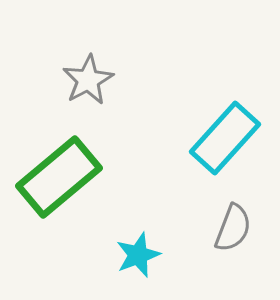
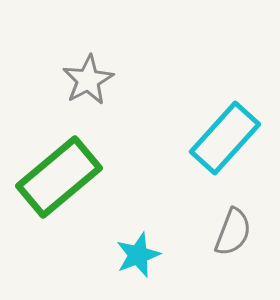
gray semicircle: moved 4 px down
